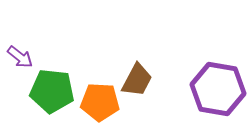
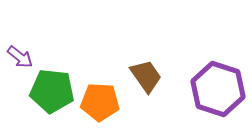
brown trapezoid: moved 9 px right, 4 px up; rotated 63 degrees counterclockwise
purple hexagon: rotated 8 degrees clockwise
